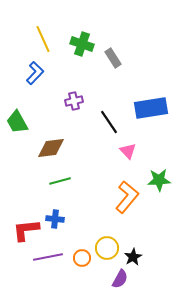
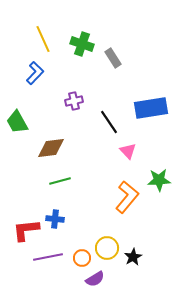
purple semicircle: moved 25 px left; rotated 30 degrees clockwise
